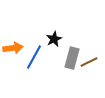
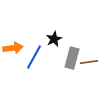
brown line: rotated 18 degrees clockwise
